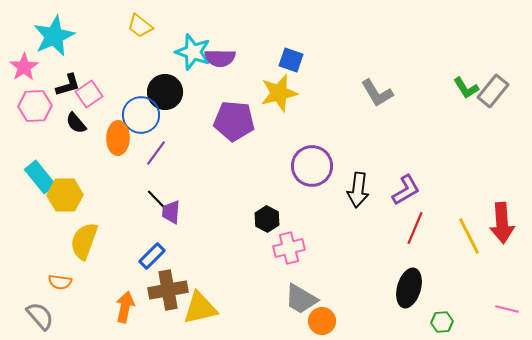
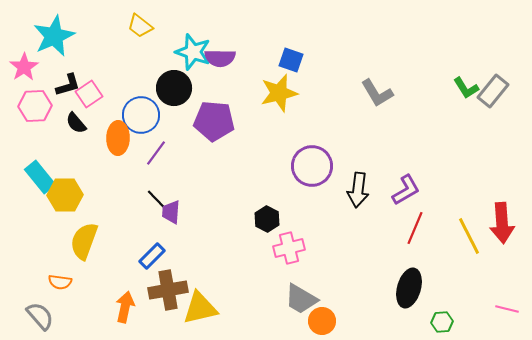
black circle at (165, 92): moved 9 px right, 4 px up
purple pentagon at (234, 121): moved 20 px left
